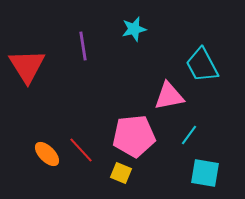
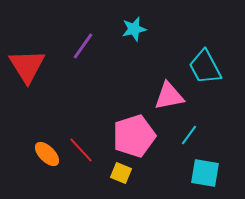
purple line: rotated 44 degrees clockwise
cyan trapezoid: moved 3 px right, 2 px down
pink pentagon: rotated 12 degrees counterclockwise
